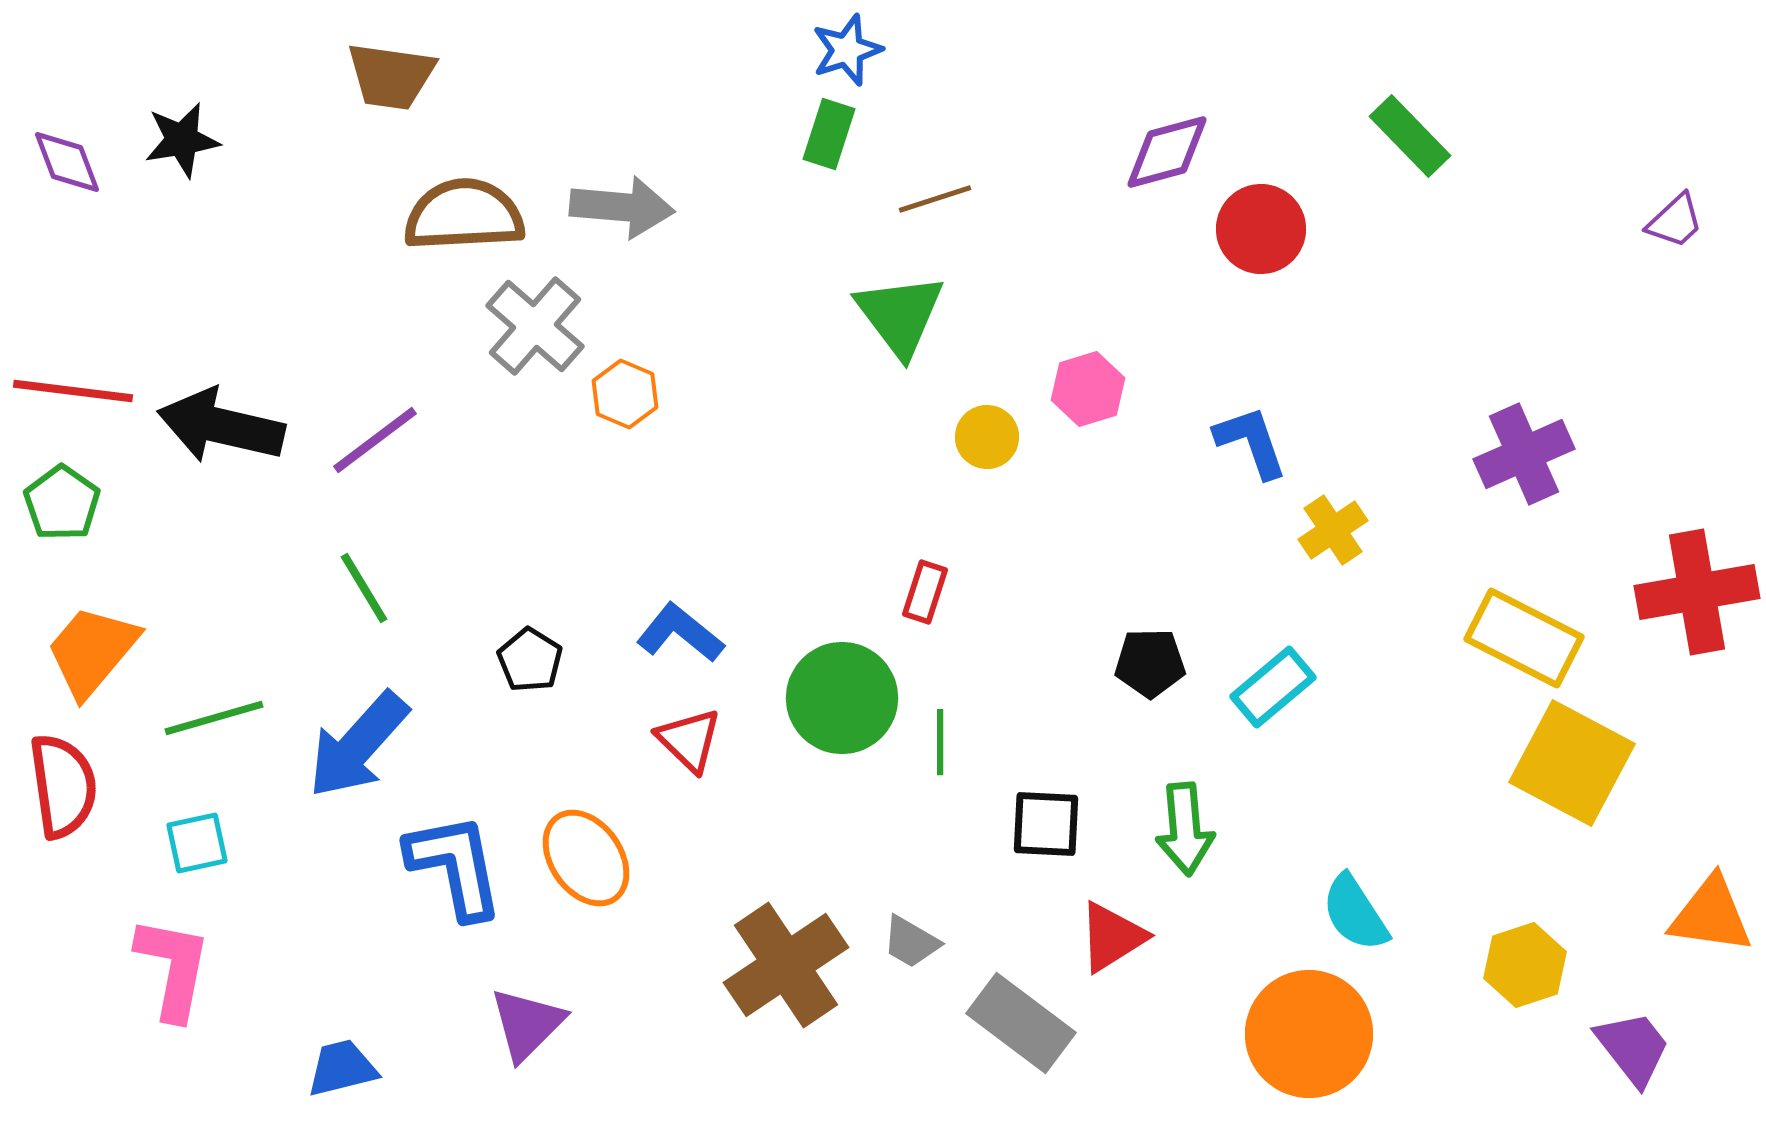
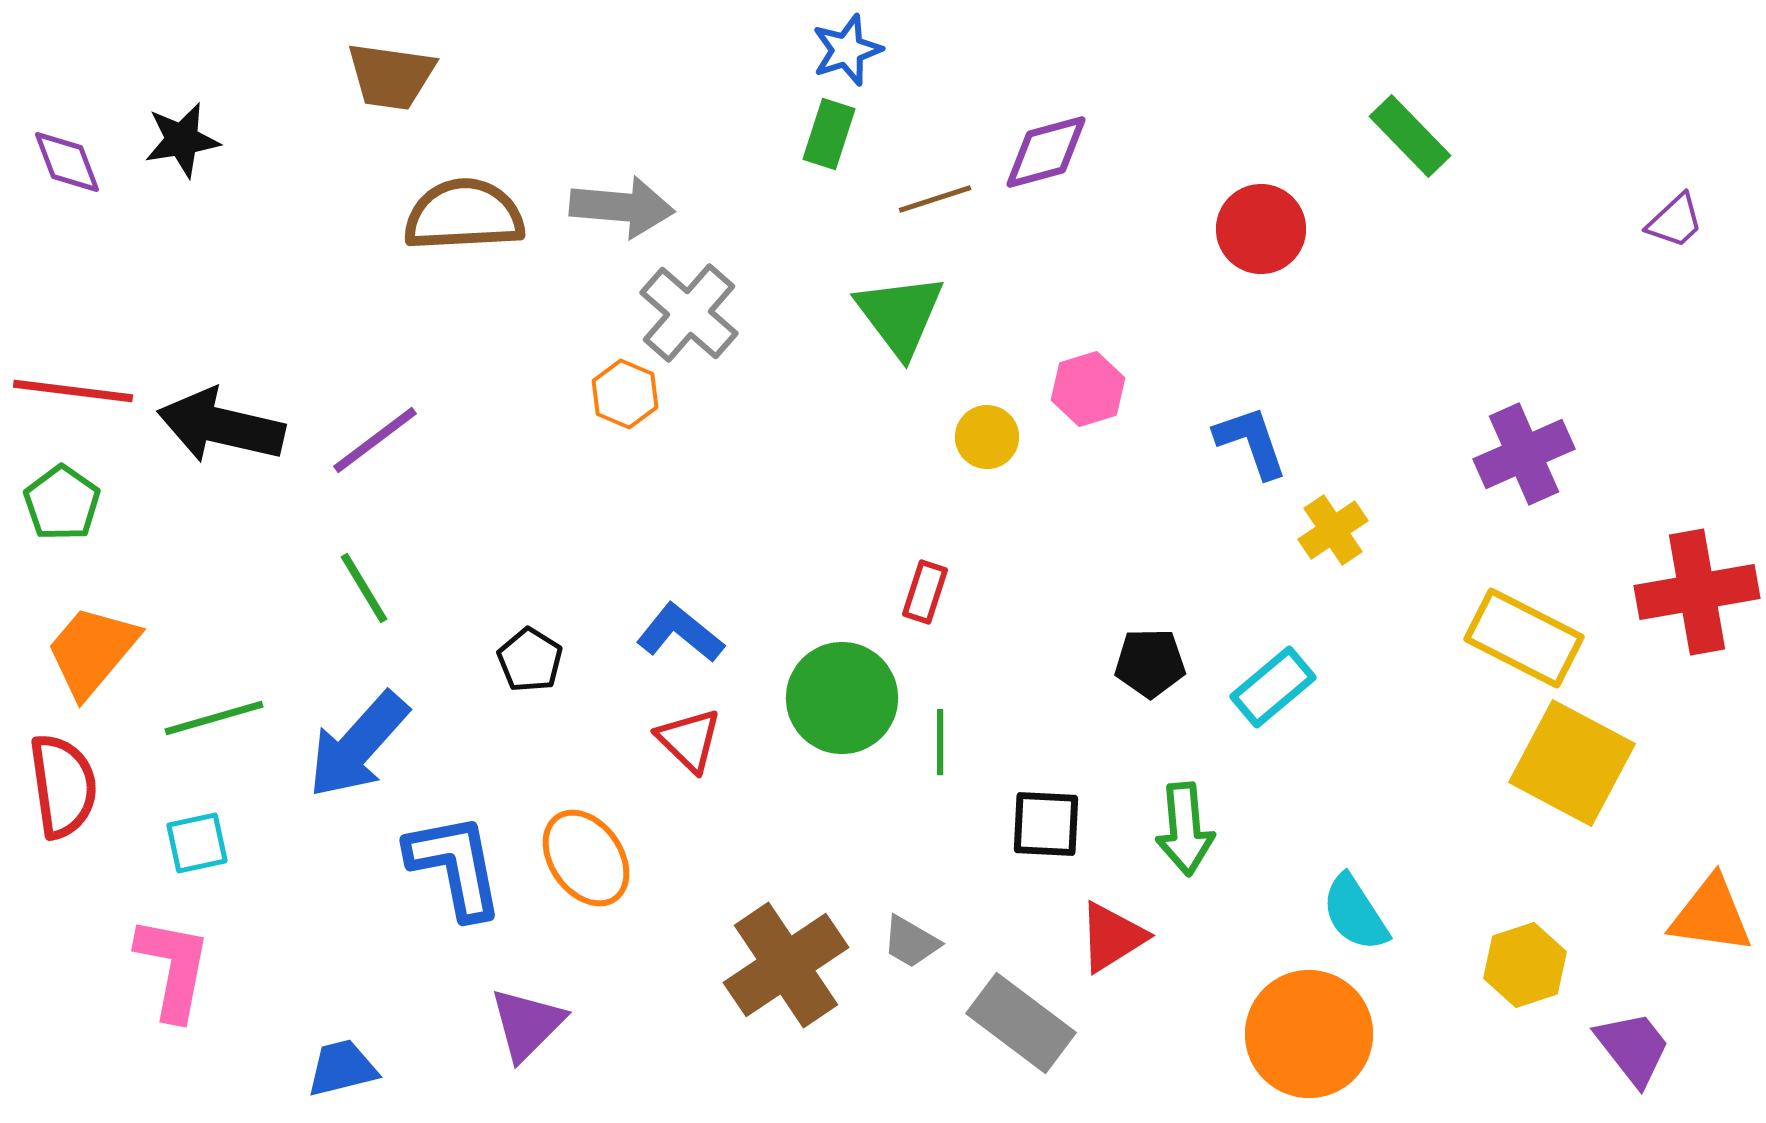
purple diamond at (1167, 152): moved 121 px left
gray cross at (535, 326): moved 154 px right, 13 px up
